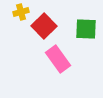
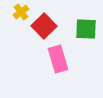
yellow cross: rotated 21 degrees counterclockwise
pink rectangle: rotated 20 degrees clockwise
